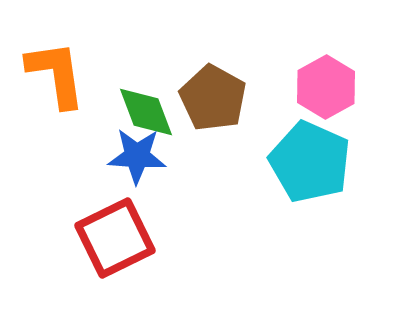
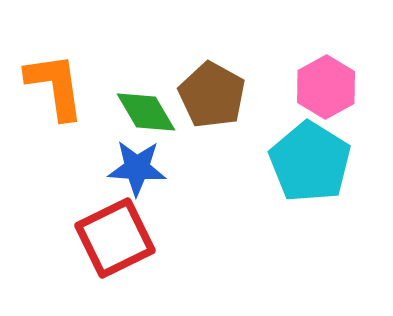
orange L-shape: moved 1 px left, 12 px down
brown pentagon: moved 1 px left, 3 px up
green diamond: rotated 10 degrees counterclockwise
blue star: moved 12 px down
cyan pentagon: rotated 8 degrees clockwise
